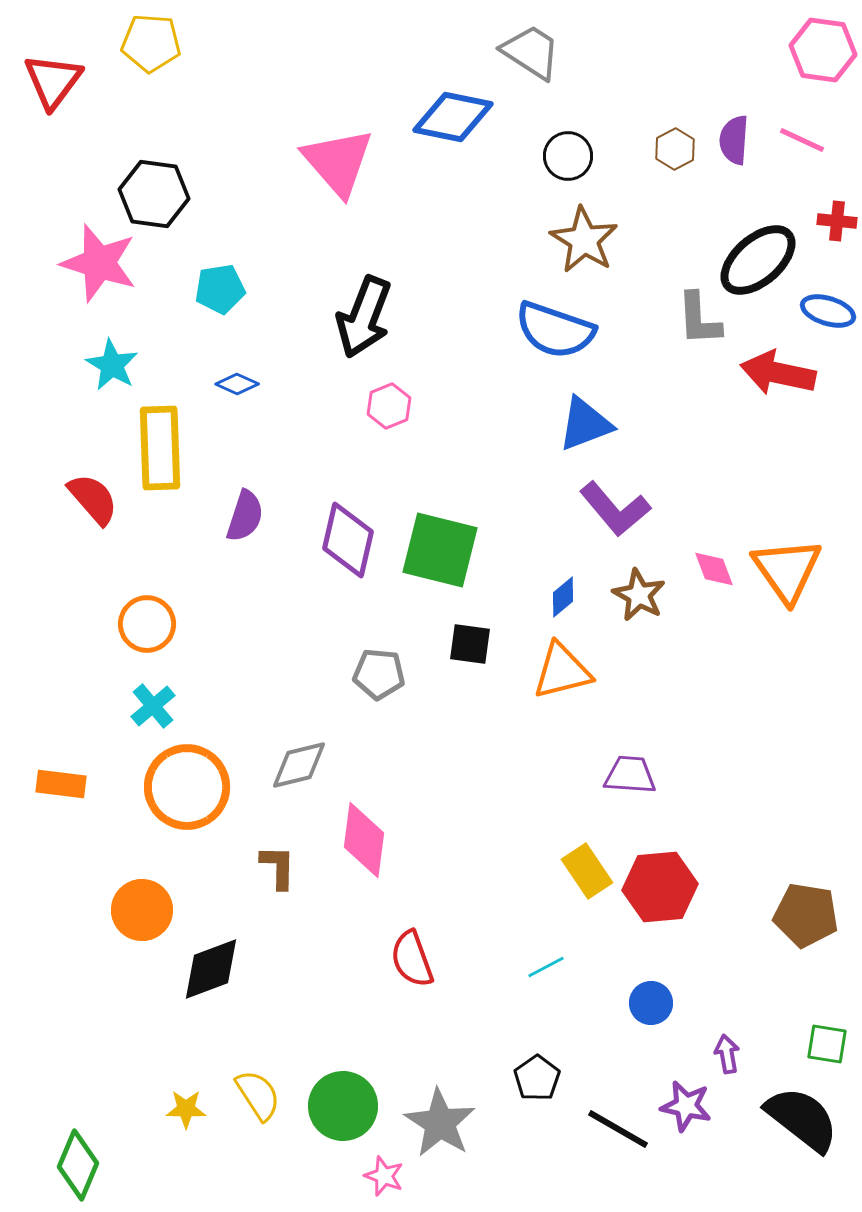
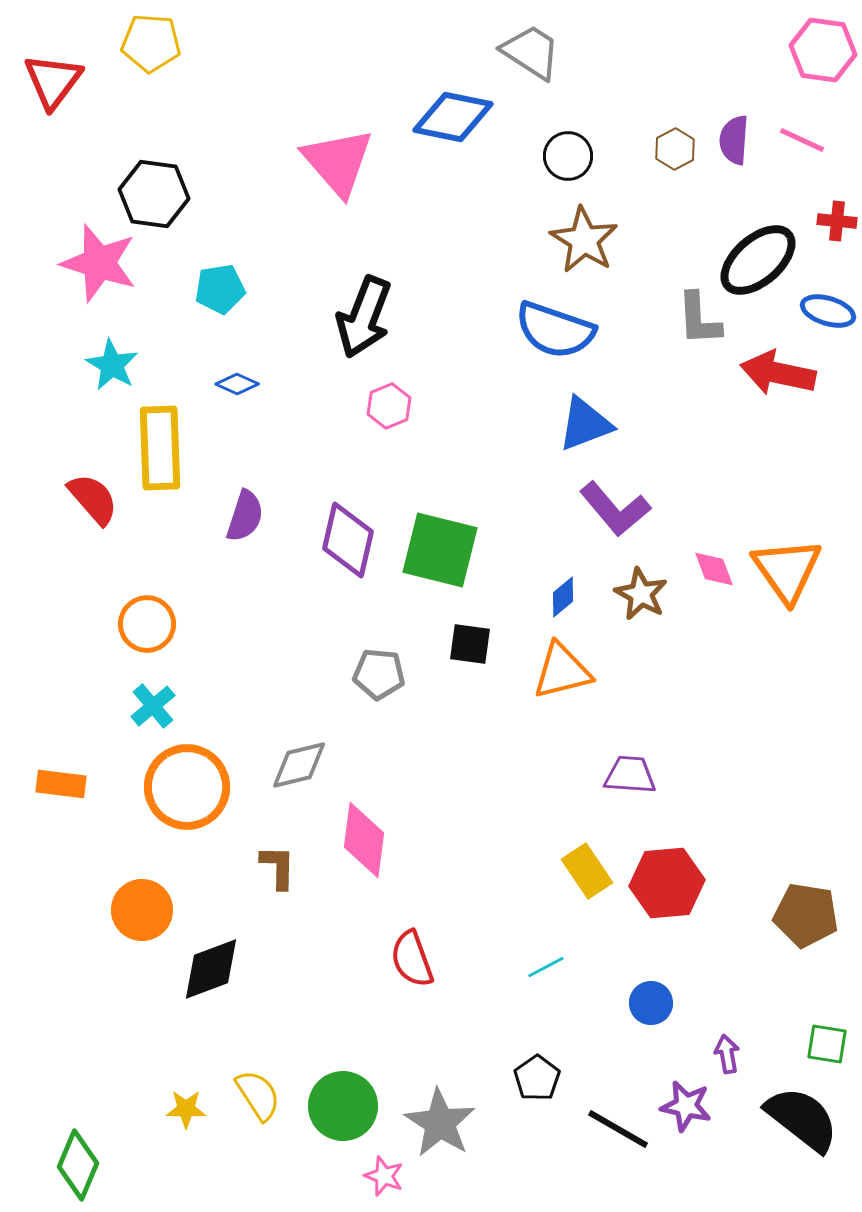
brown star at (639, 595): moved 2 px right, 1 px up
red hexagon at (660, 887): moved 7 px right, 4 px up
